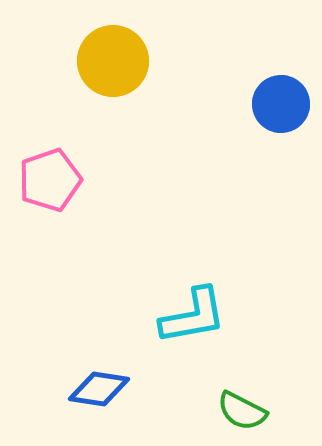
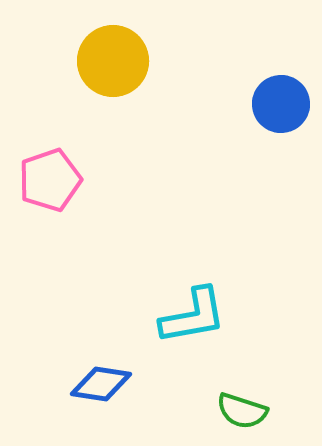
blue diamond: moved 2 px right, 5 px up
green semicircle: rotated 9 degrees counterclockwise
